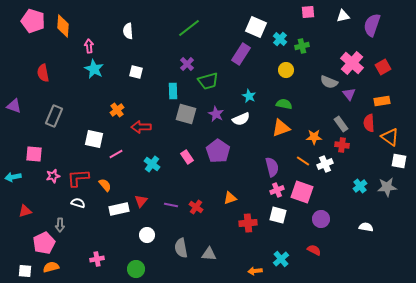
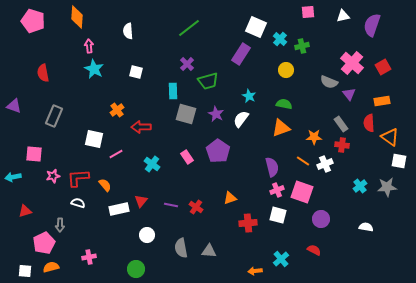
orange diamond at (63, 26): moved 14 px right, 9 px up
white semicircle at (241, 119): rotated 150 degrees clockwise
gray triangle at (209, 254): moved 3 px up
pink cross at (97, 259): moved 8 px left, 2 px up
